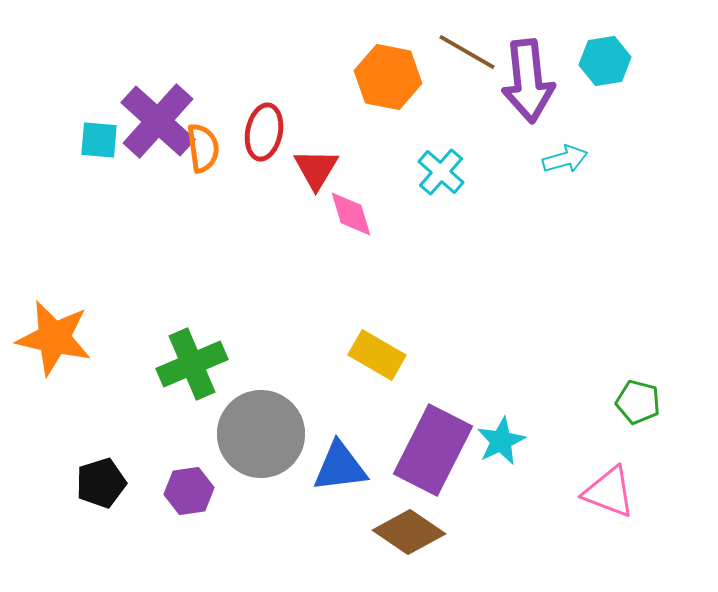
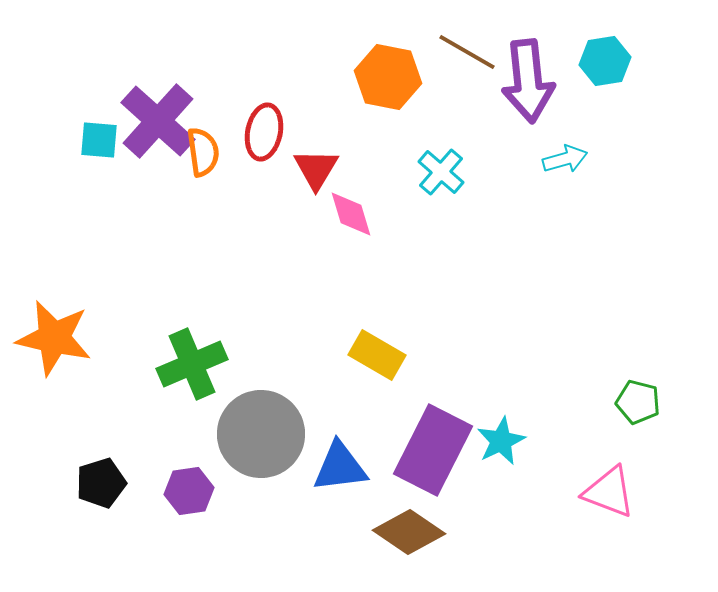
orange semicircle: moved 4 px down
